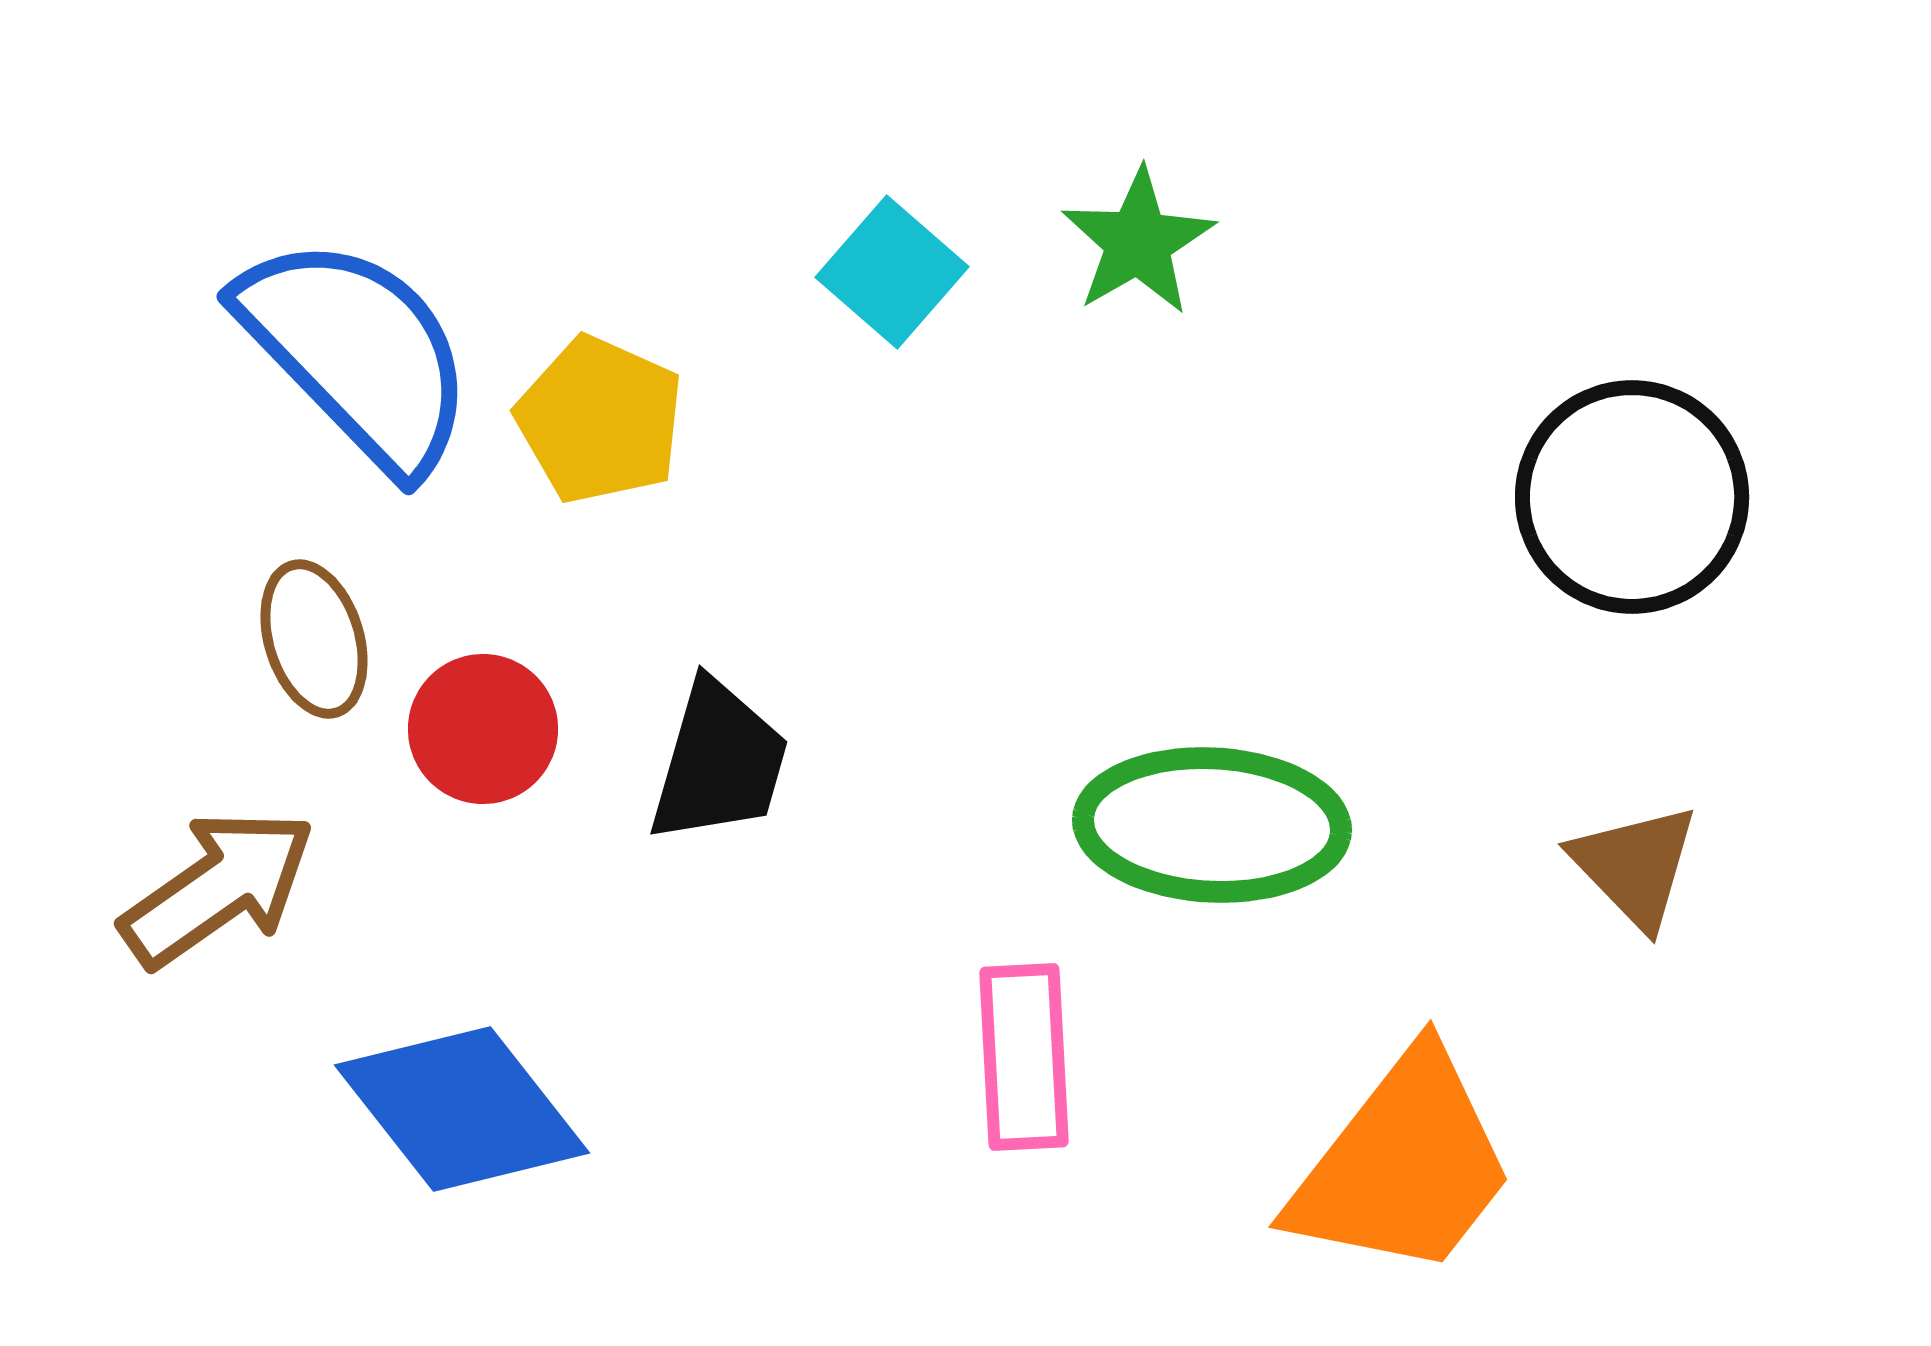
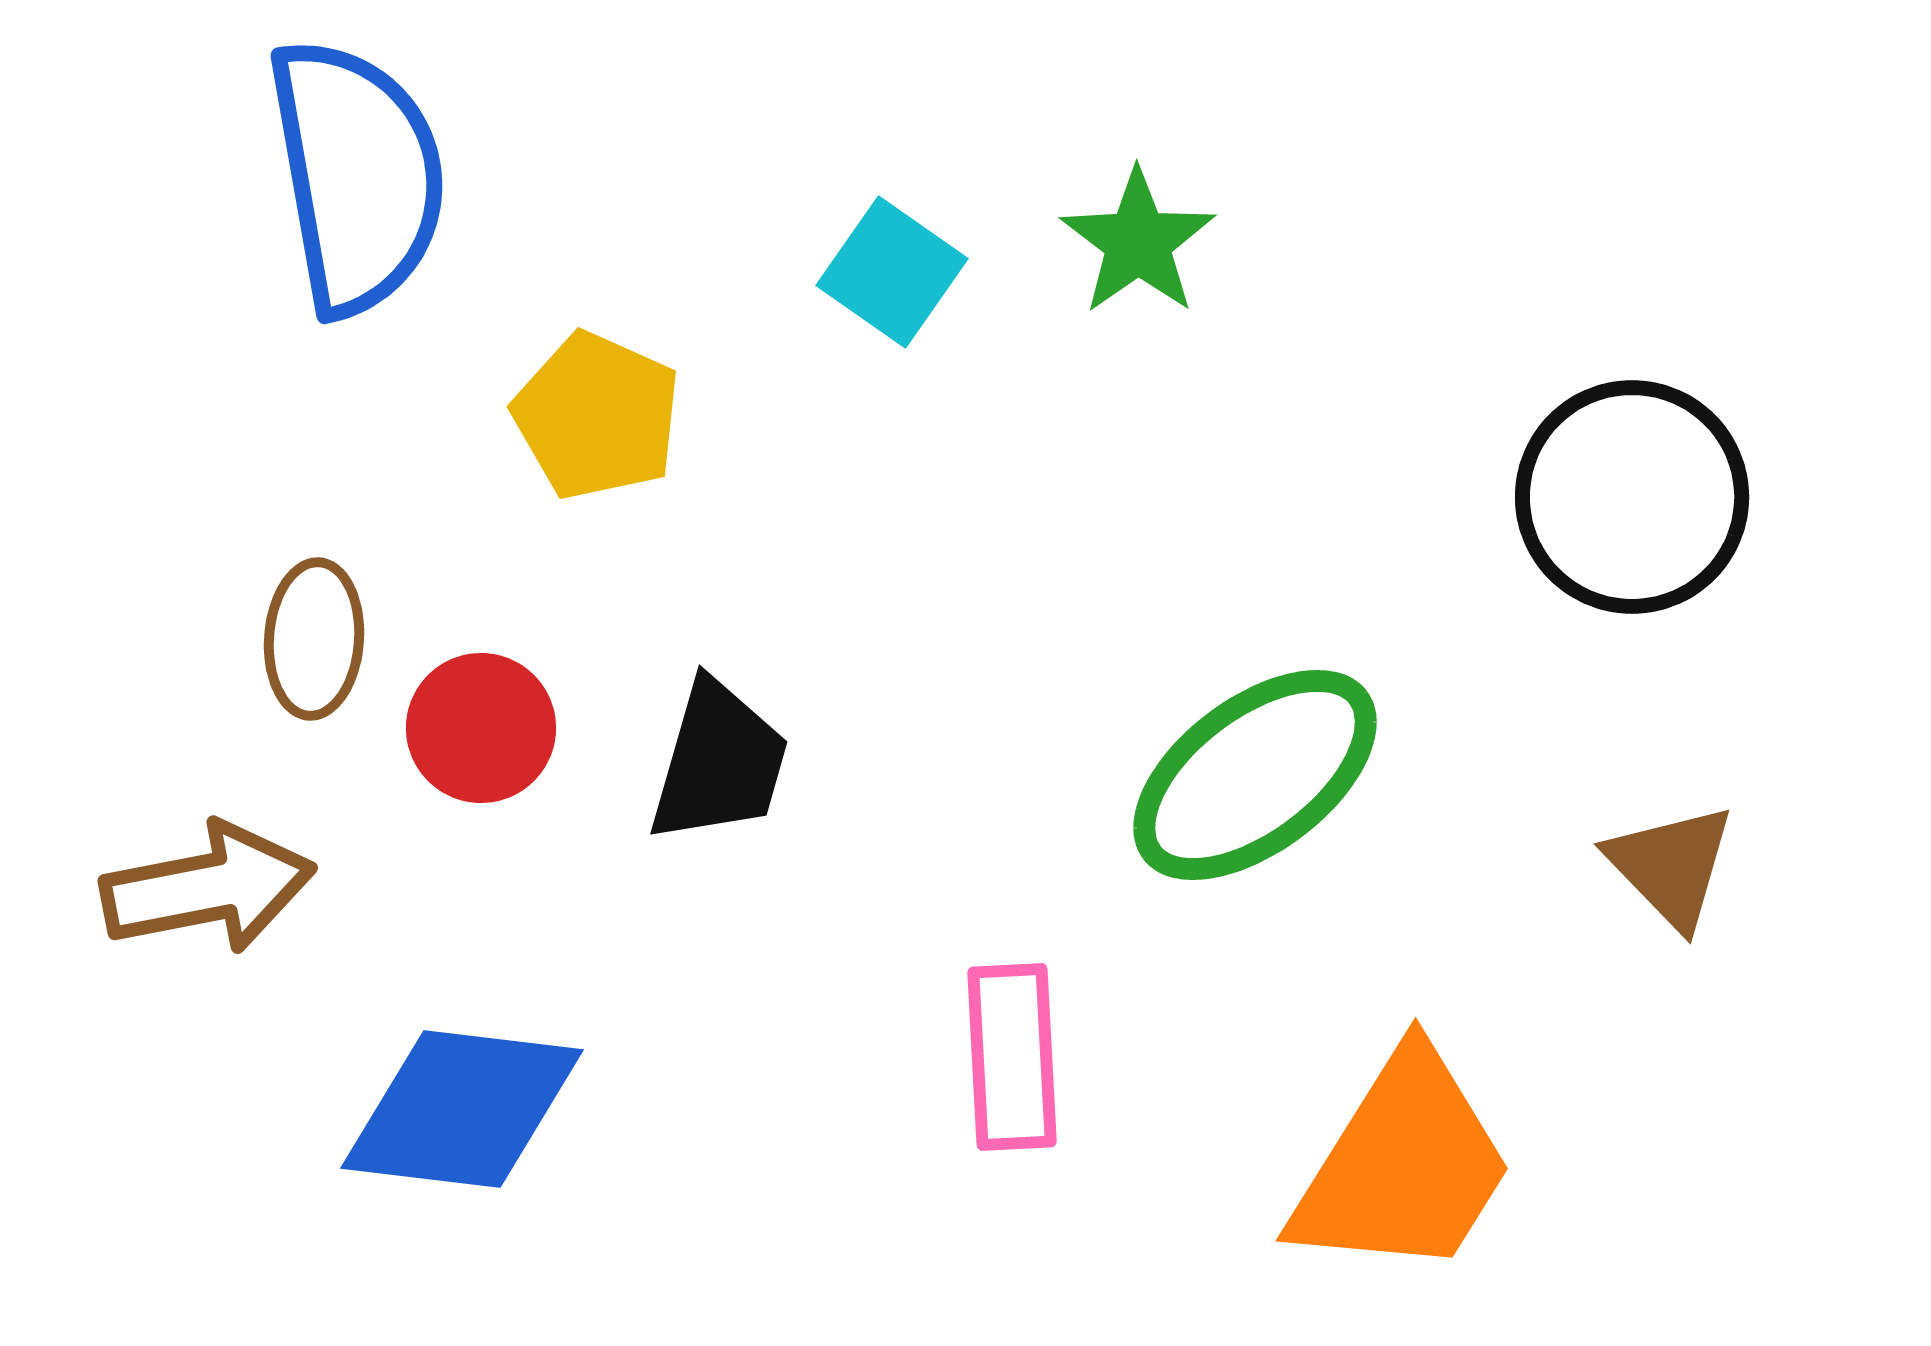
green star: rotated 5 degrees counterclockwise
cyan square: rotated 6 degrees counterclockwise
blue semicircle: moved 177 px up; rotated 34 degrees clockwise
yellow pentagon: moved 3 px left, 4 px up
brown ellipse: rotated 21 degrees clockwise
red circle: moved 2 px left, 1 px up
green ellipse: moved 43 px right, 50 px up; rotated 40 degrees counterclockwise
brown triangle: moved 36 px right
brown arrow: moved 10 px left; rotated 24 degrees clockwise
pink rectangle: moved 12 px left
blue diamond: rotated 45 degrees counterclockwise
orange trapezoid: rotated 6 degrees counterclockwise
